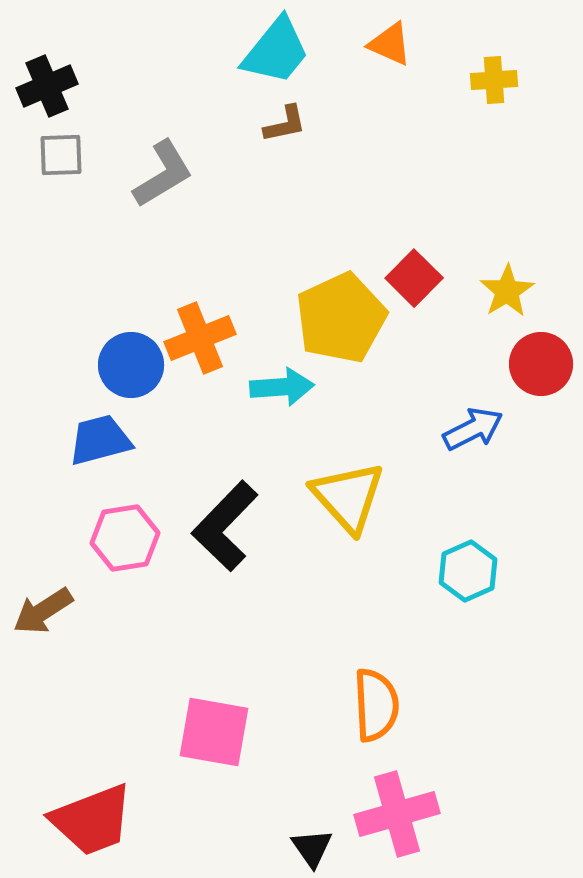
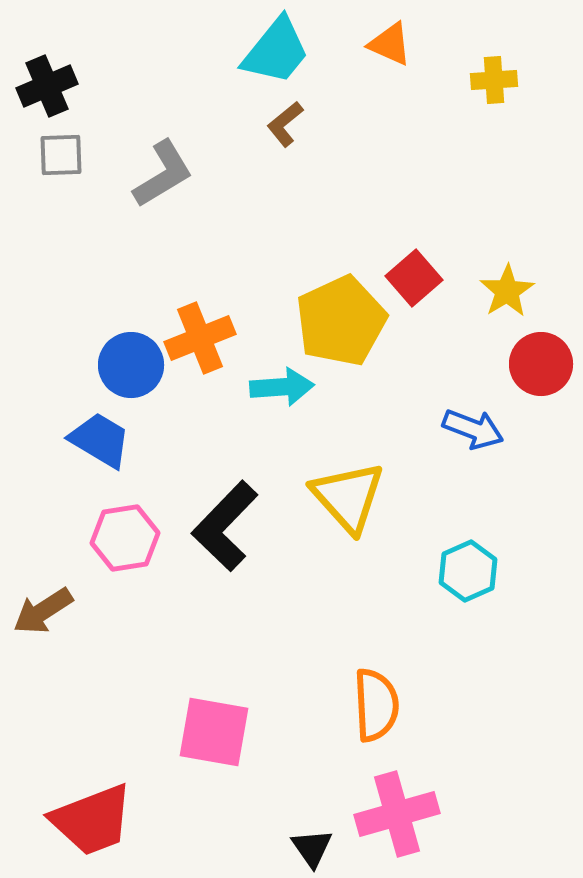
brown L-shape: rotated 153 degrees clockwise
red square: rotated 4 degrees clockwise
yellow pentagon: moved 3 px down
blue arrow: rotated 48 degrees clockwise
blue trapezoid: rotated 46 degrees clockwise
